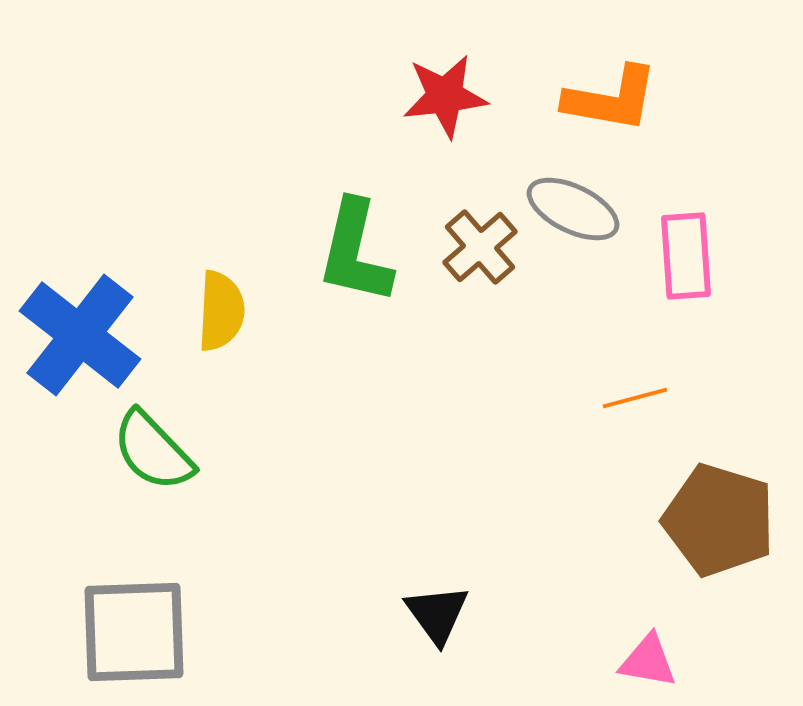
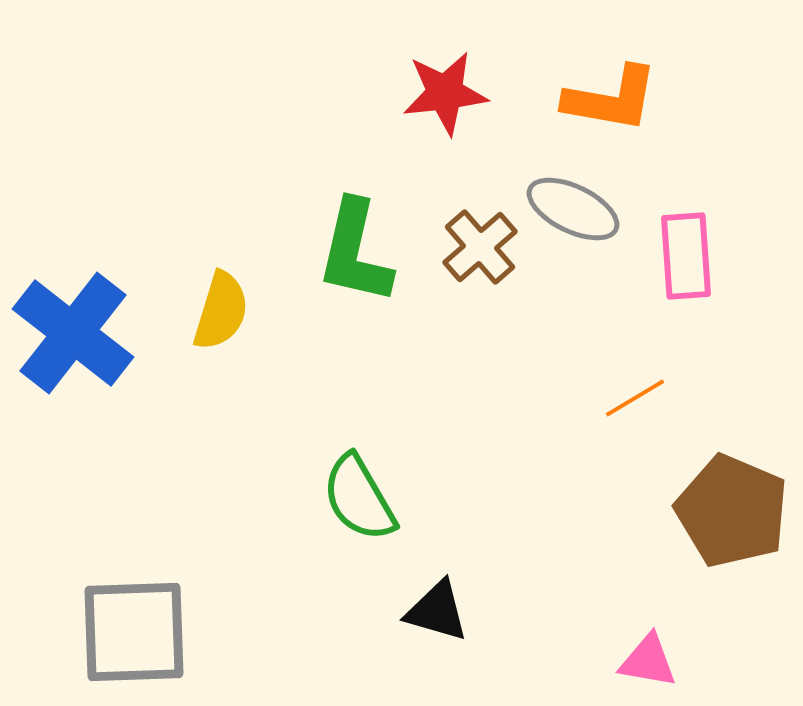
red star: moved 3 px up
yellow semicircle: rotated 14 degrees clockwise
blue cross: moved 7 px left, 2 px up
orange line: rotated 16 degrees counterclockwise
green semicircle: moved 206 px right, 47 px down; rotated 14 degrees clockwise
brown pentagon: moved 13 px right, 9 px up; rotated 6 degrees clockwise
black triangle: moved 3 px up; rotated 38 degrees counterclockwise
